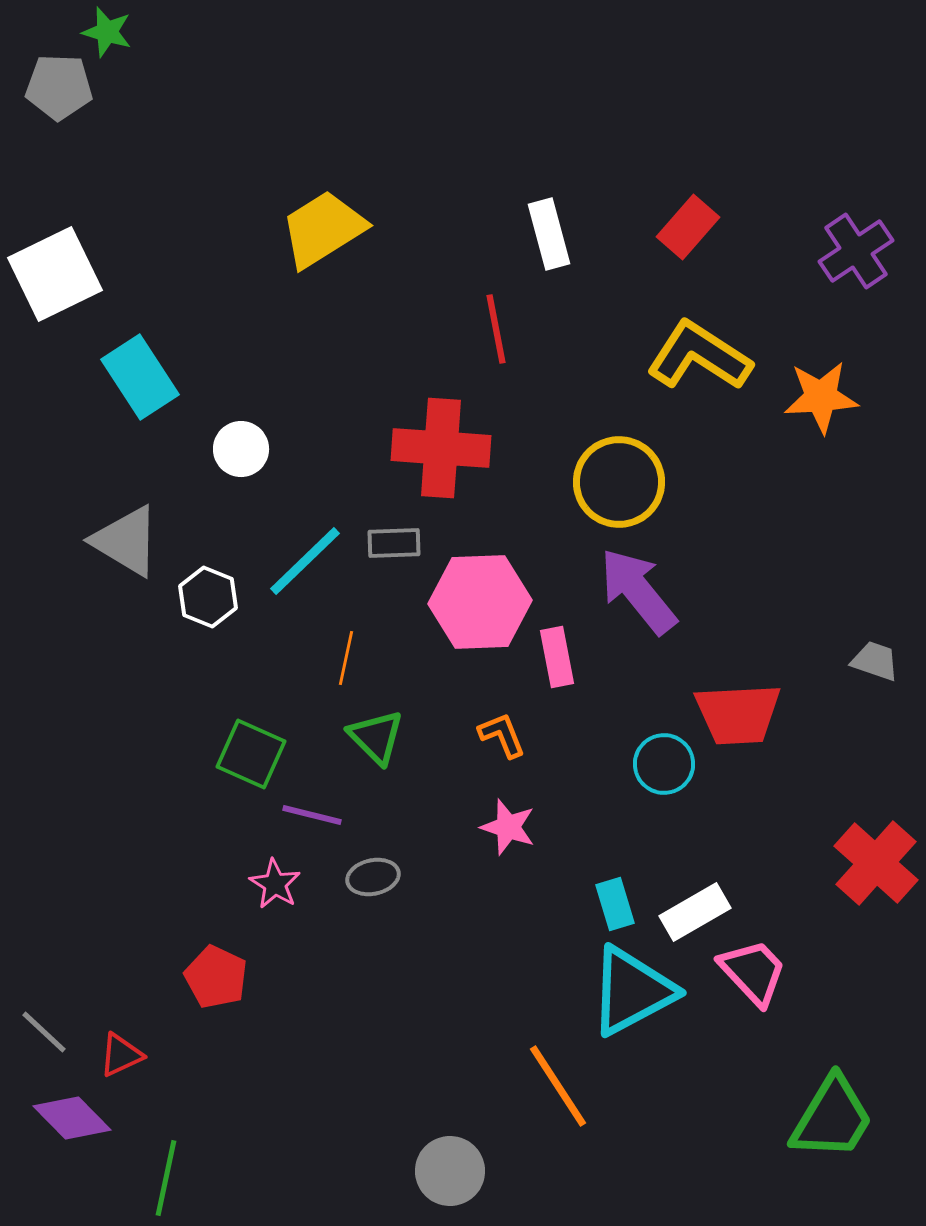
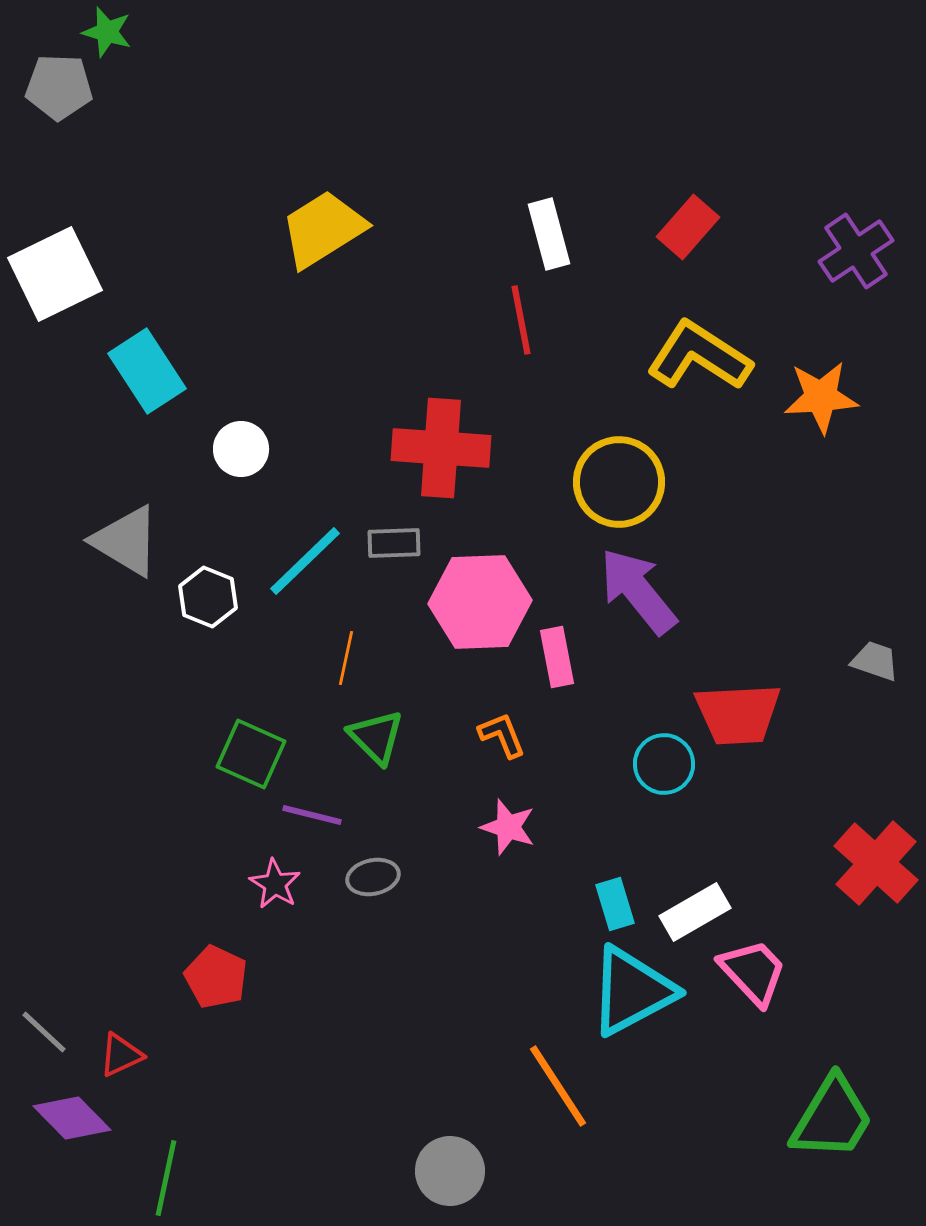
red line at (496, 329): moved 25 px right, 9 px up
cyan rectangle at (140, 377): moved 7 px right, 6 px up
